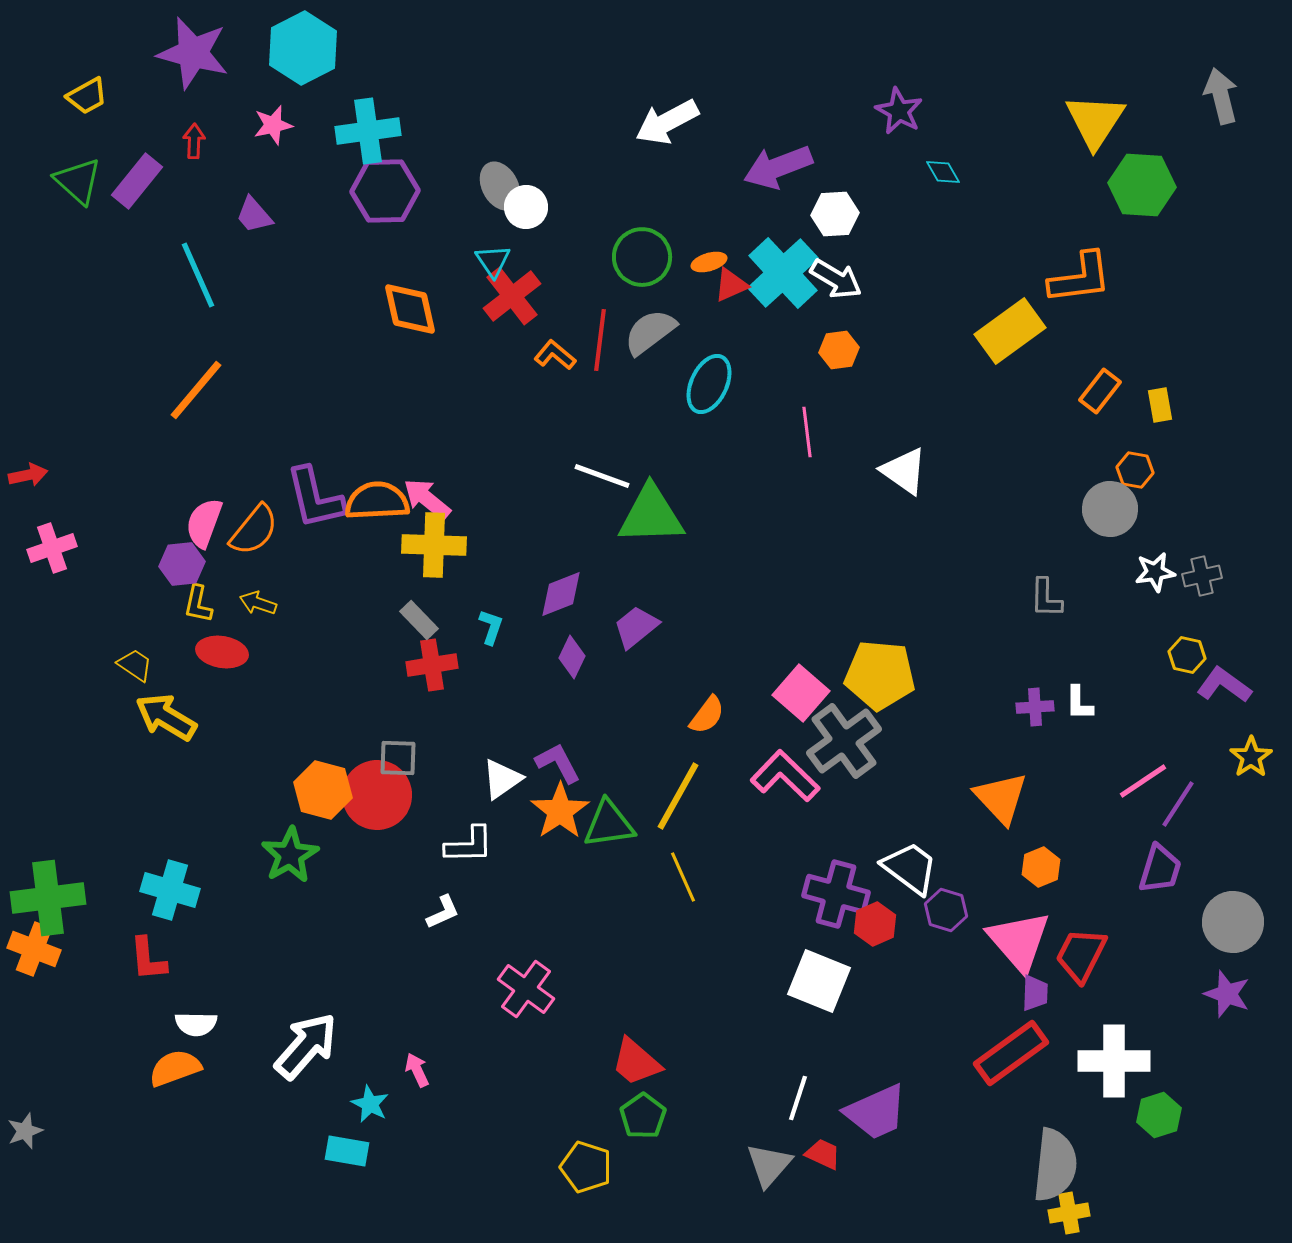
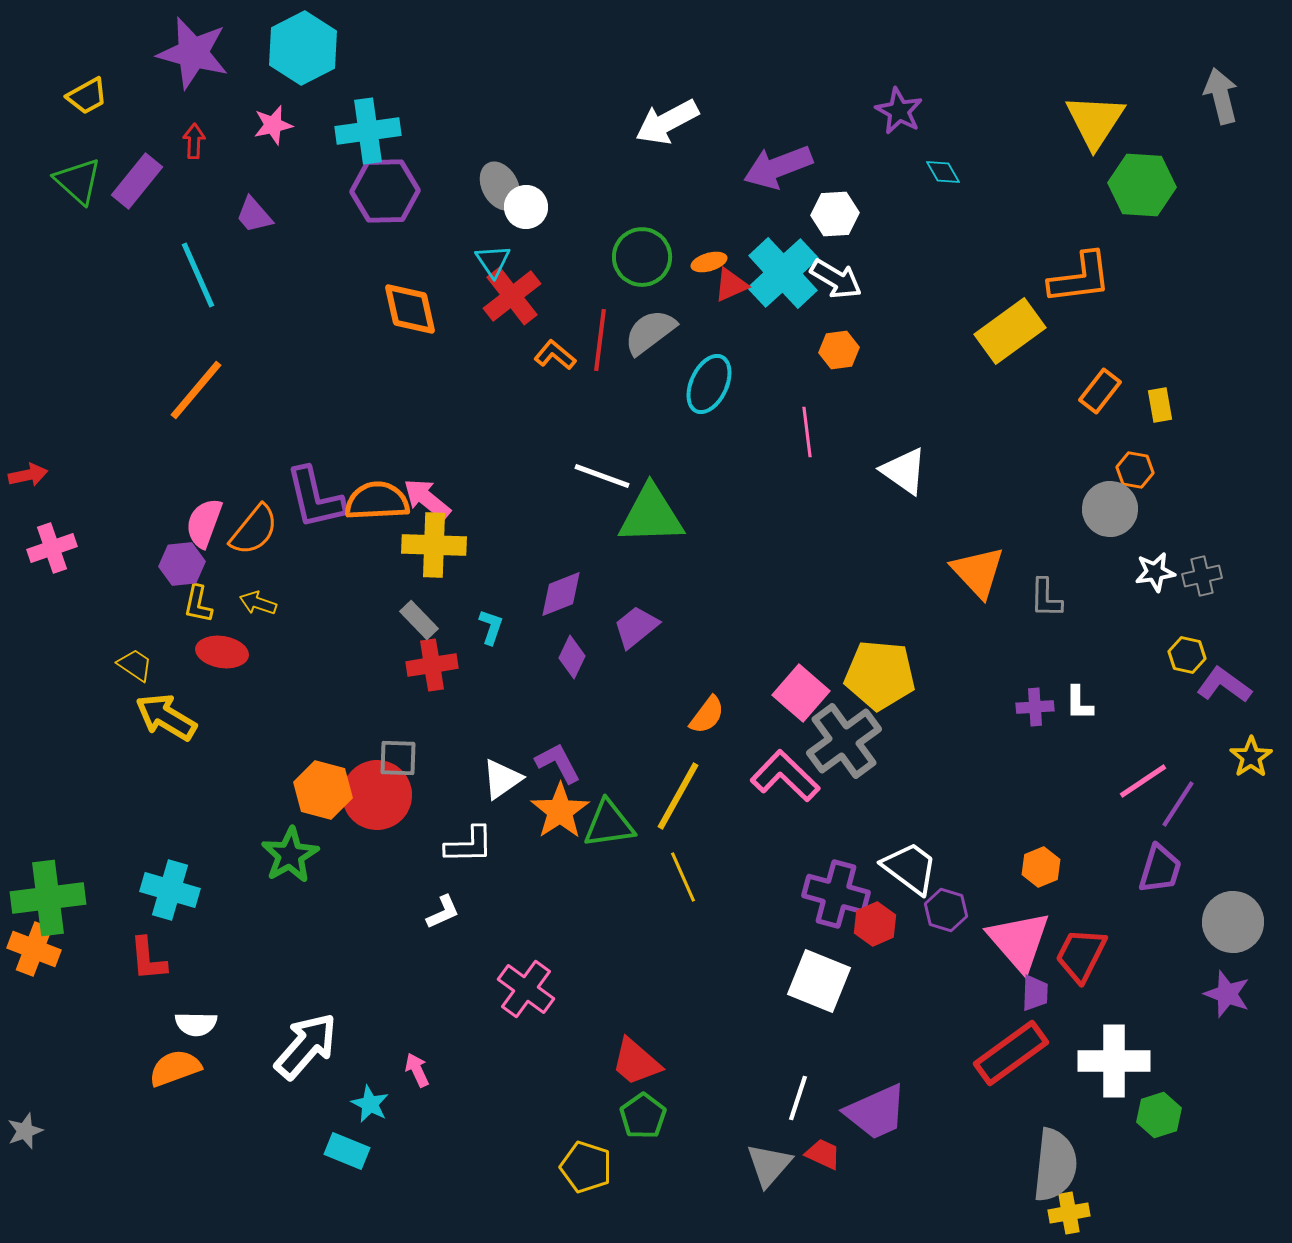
orange triangle at (1001, 798): moved 23 px left, 226 px up
cyan rectangle at (347, 1151): rotated 12 degrees clockwise
